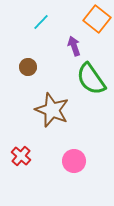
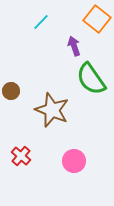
brown circle: moved 17 px left, 24 px down
